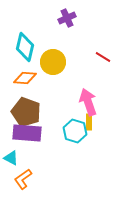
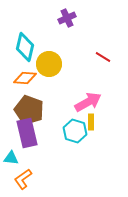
yellow circle: moved 4 px left, 2 px down
pink arrow: rotated 80 degrees clockwise
brown pentagon: moved 3 px right, 2 px up
yellow rectangle: moved 2 px right
purple rectangle: rotated 72 degrees clockwise
cyan triangle: rotated 21 degrees counterclockwise
